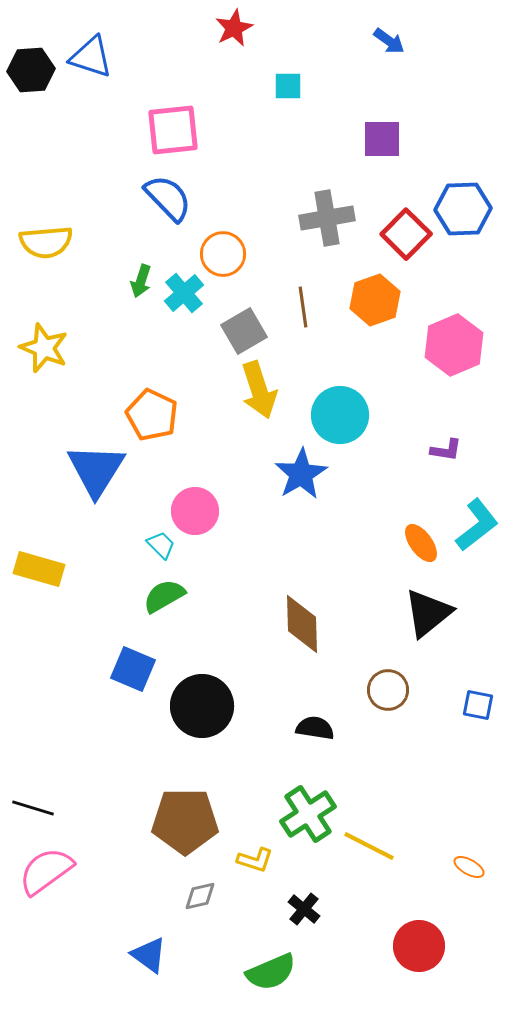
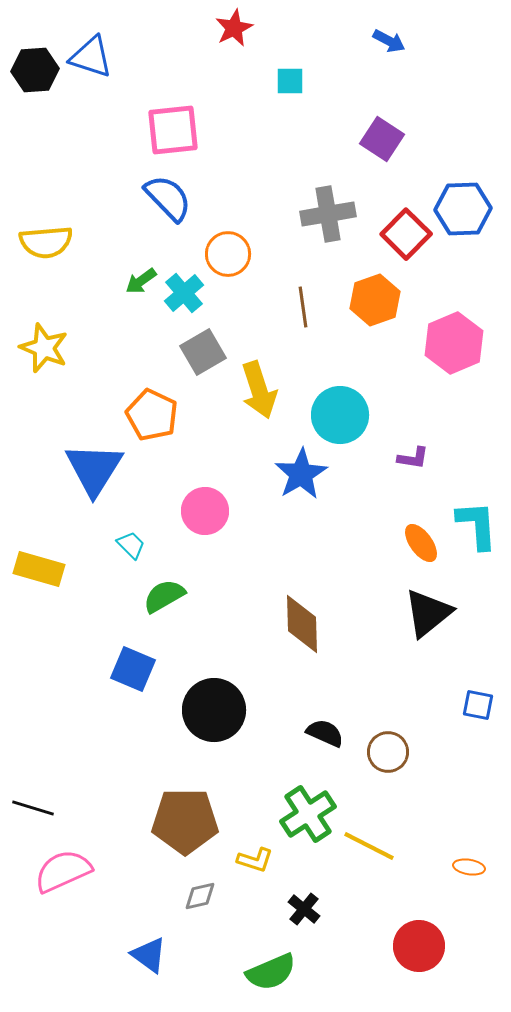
blue arrow at (389, 41): rotated 8 degrees counterclockwise
black hexagon at (31, 70): moved 4 px right
cyan square at (288, 86): moved 2 px right, 5 px up
purple square at (382, 139): rotated 33 degrees clockwise
gray cross at (327, 218): moved 1 px right, 4 px up
orange circle at (223, 254): moved 5 px right
green arrow at (141, 281): rotated 36 degrees clockwise
gray square at (244, 331): moved 41 px left, 21 px down
pink hexagon at (454, 345): moved 2 px up
purple L-shape at (446, 450): moved 33 px left, 8 px down
blue triangle at (96, 470): moved 2 px left, 1 px up
pink circle at (195, 511): moved 10 px right
cyan L-shape at (477, 525): rotated 56 degrees counterclockwise
cyan trapezoid at (161, 545): moved 30 px left
brown circle at (388, 690): moved 62 px down
black circle at (202, 706): moved 12 px right, 4 px down
black semicircle at (315, 728): moved 10 px right, 5 px down; rotated 15 degrees clockwise
orange ellipse at (469, 867): rotated 20 degrees counterclockwise
pink semicircle at (46, 871): moved 17 px right; rotated 12 degrees clockwise
